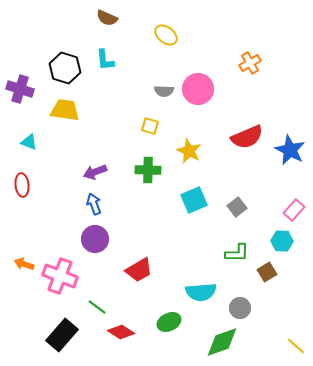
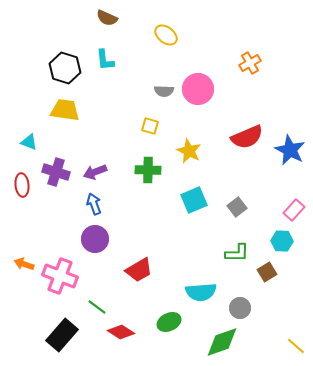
purple cross: moved 36 px right, 83 px down
